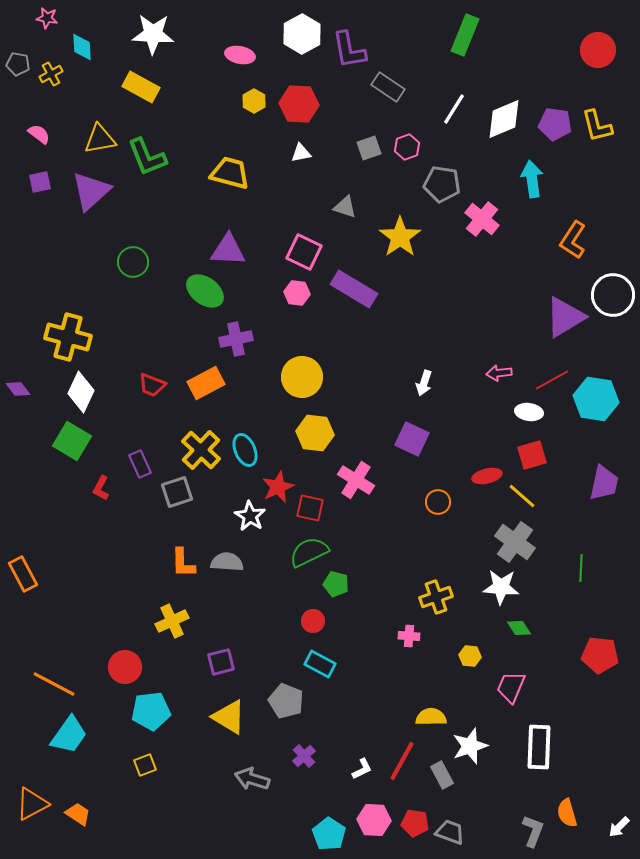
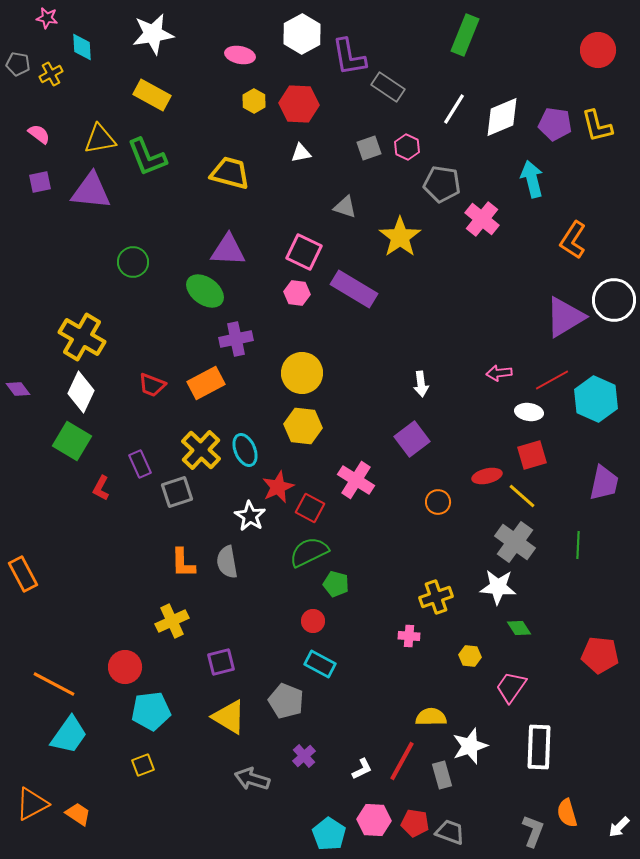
white star at (153, 34): rotated 12 degrees counterclockwise
purple L-shape at (349, 50): moved 7 px down
yellow rectangle at (141, 87): moved 11 px right, 8 px down
white diamond at (504, 119): moved 2 px left, 2 px up
pink hexagon at (407, 147): rotated 15 degrees counterclockwise
cyan arrow at (532, 179): rotated 6 degrees counterclockwise
purple triangle at (91, 191): rotated 48 degrees clockwise
white circle at (613, 295): moved 1 px right, 5 px down
yellow cross at (68, 337): moved 14 px right; rotated 15 degrees clockwise
yellow circle at (302, 377): moved 4 px up
white arrow at (424, 383): moved 3 px left, 1 px down; rotated 25 degrees counterclockwise
cyan hexagon at (596, 399): rotated 15 degrees clockwise
yellow hexagon at (315, 433): moved 12 px left, 7 px up
purple square at (412, 439): rotated 28 degrees clockwise
red square at (310, 508): rotated 16 degrees clockwise
gray semicircle at (227, 562): rotated 104 degrees counterclockwise
green line at (581, 568): moved 3 px left, 23 px up
white star at (501, 587): moved 3 px left
pink trapezoid at (511, 687): rotated 12 degrees clockwise
yellow square at (145, 765): moved 2 px left
gray rectangle at (442, 775): rotated 12 degrees clockwise
